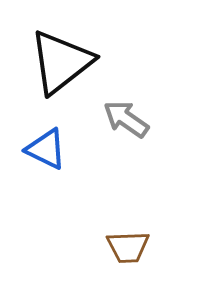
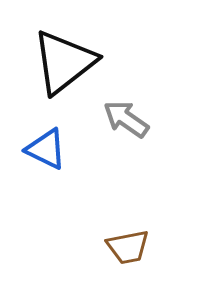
black triangle: moved 3 px right
brown trapezoid: rotated 9 degrees counterclockwise
